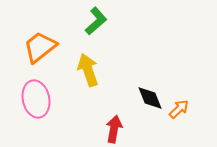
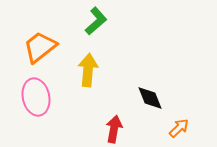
yellow arrow: rotated 24 degrees clockwise
pink ellipse: moved 2 px up
orange arrow: moved 19 px down
